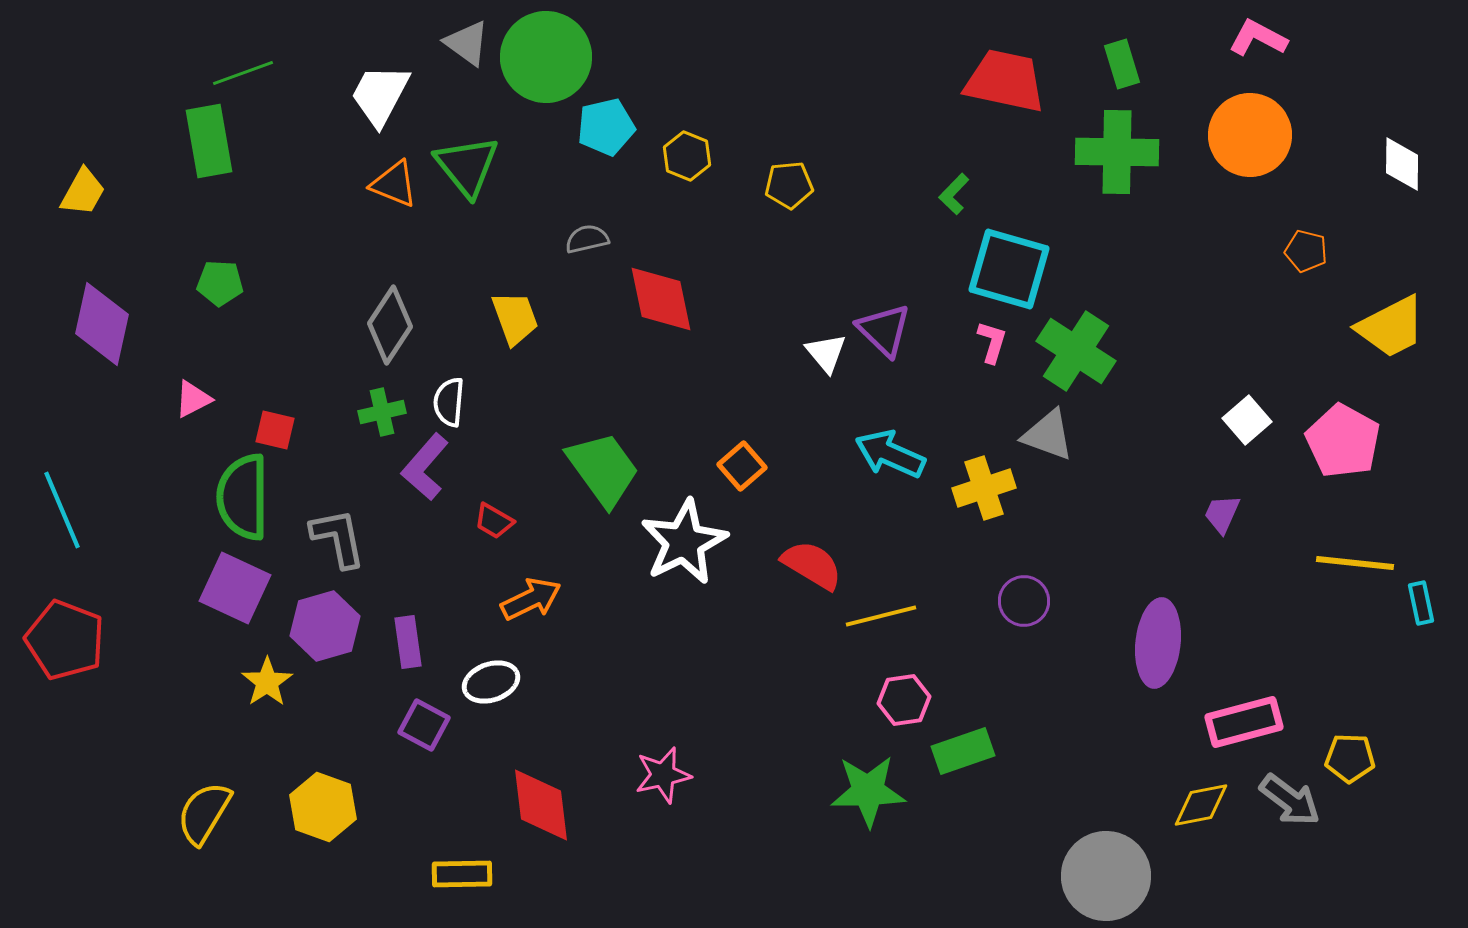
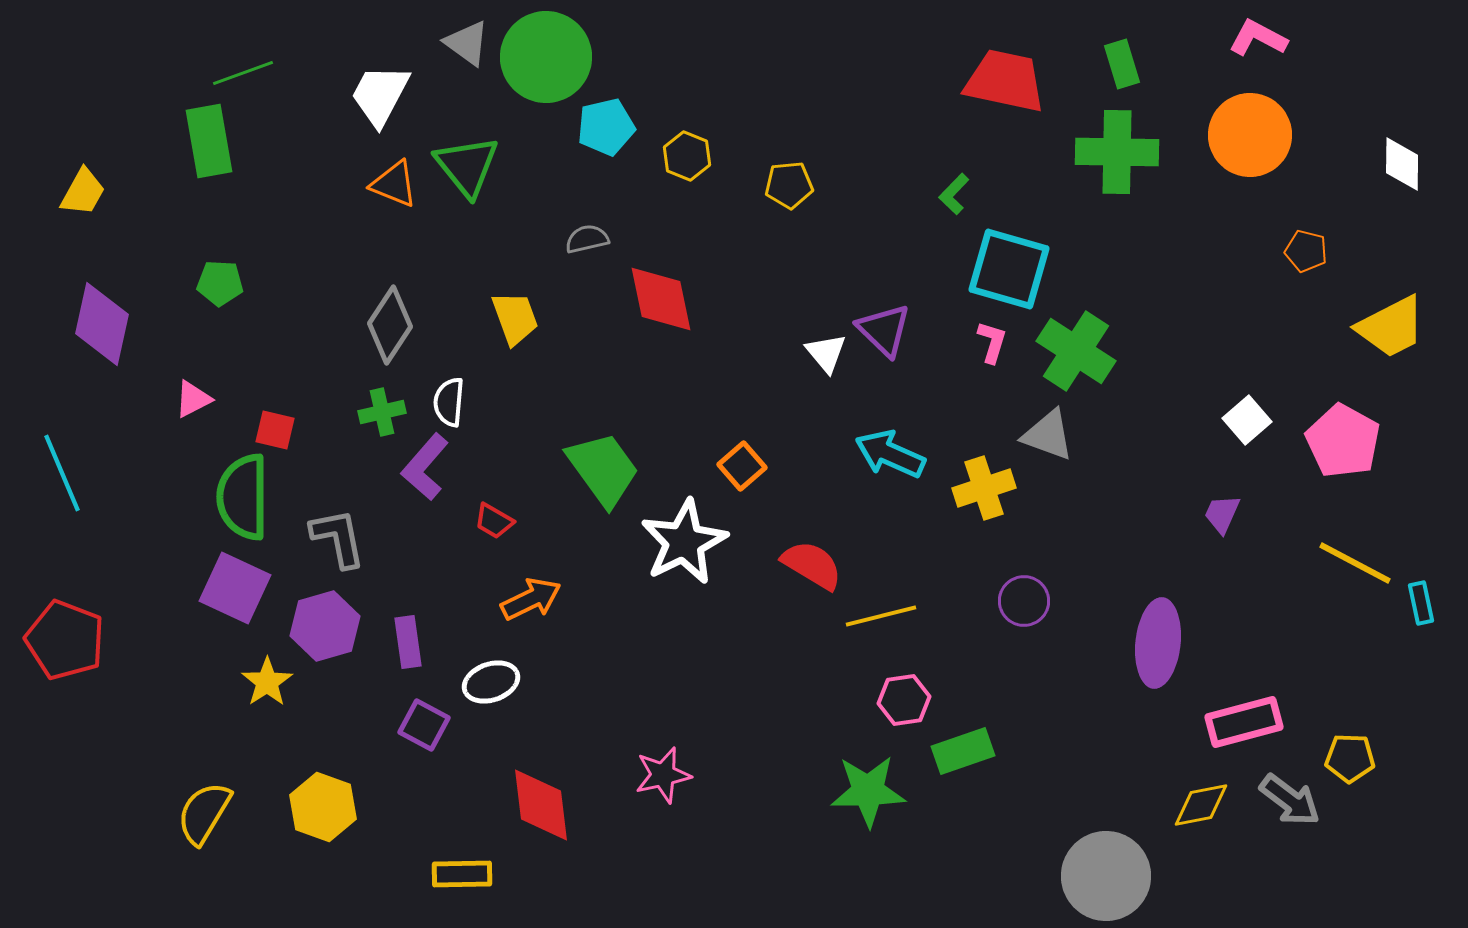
cyan line at (62, 510): moved 37 px up
yellow line at (1355, 563): rotated 22 degrees clockwise
